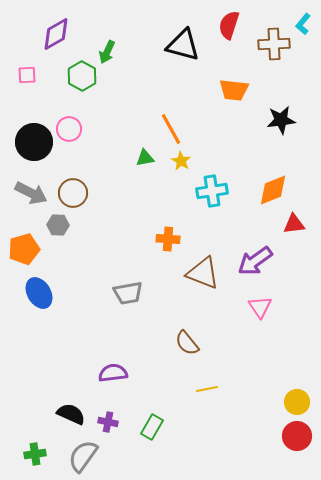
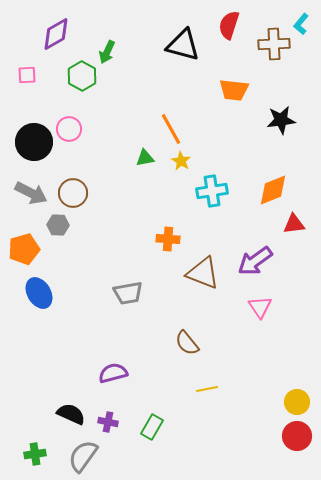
cyan L-shape: moved 2 px left
purple semicircle: rotated 8 degrees counterclockwise
